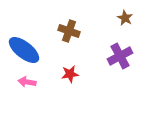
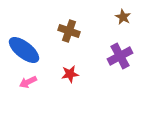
brown star: moved 2 px left, 1 px up
pink arrow: moved 1 px right; rotated 36 degrees counterclockwise
